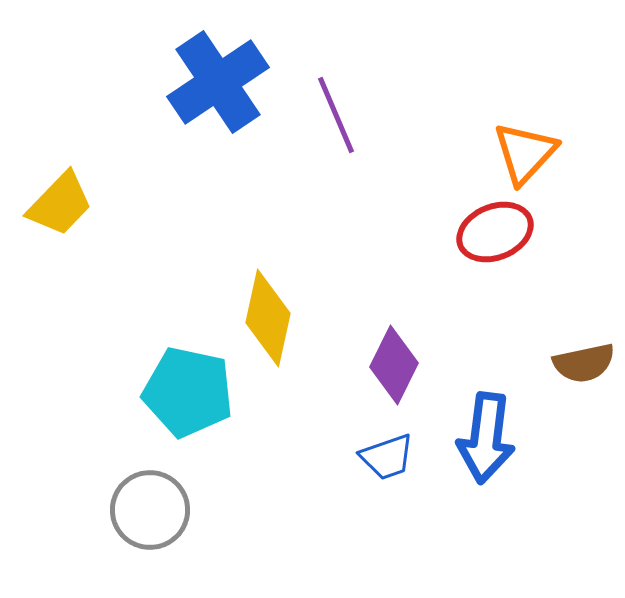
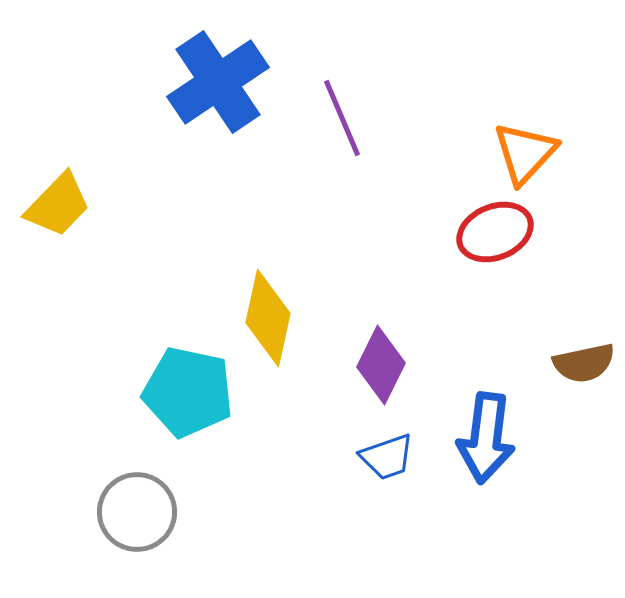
purple line: moved 6 px right, 3 px down
yellow trapezoid: moved 2 px left, 1 px down
purple diamond: moved 13 px left
gray circle: moved 13 px left, 2 px down
